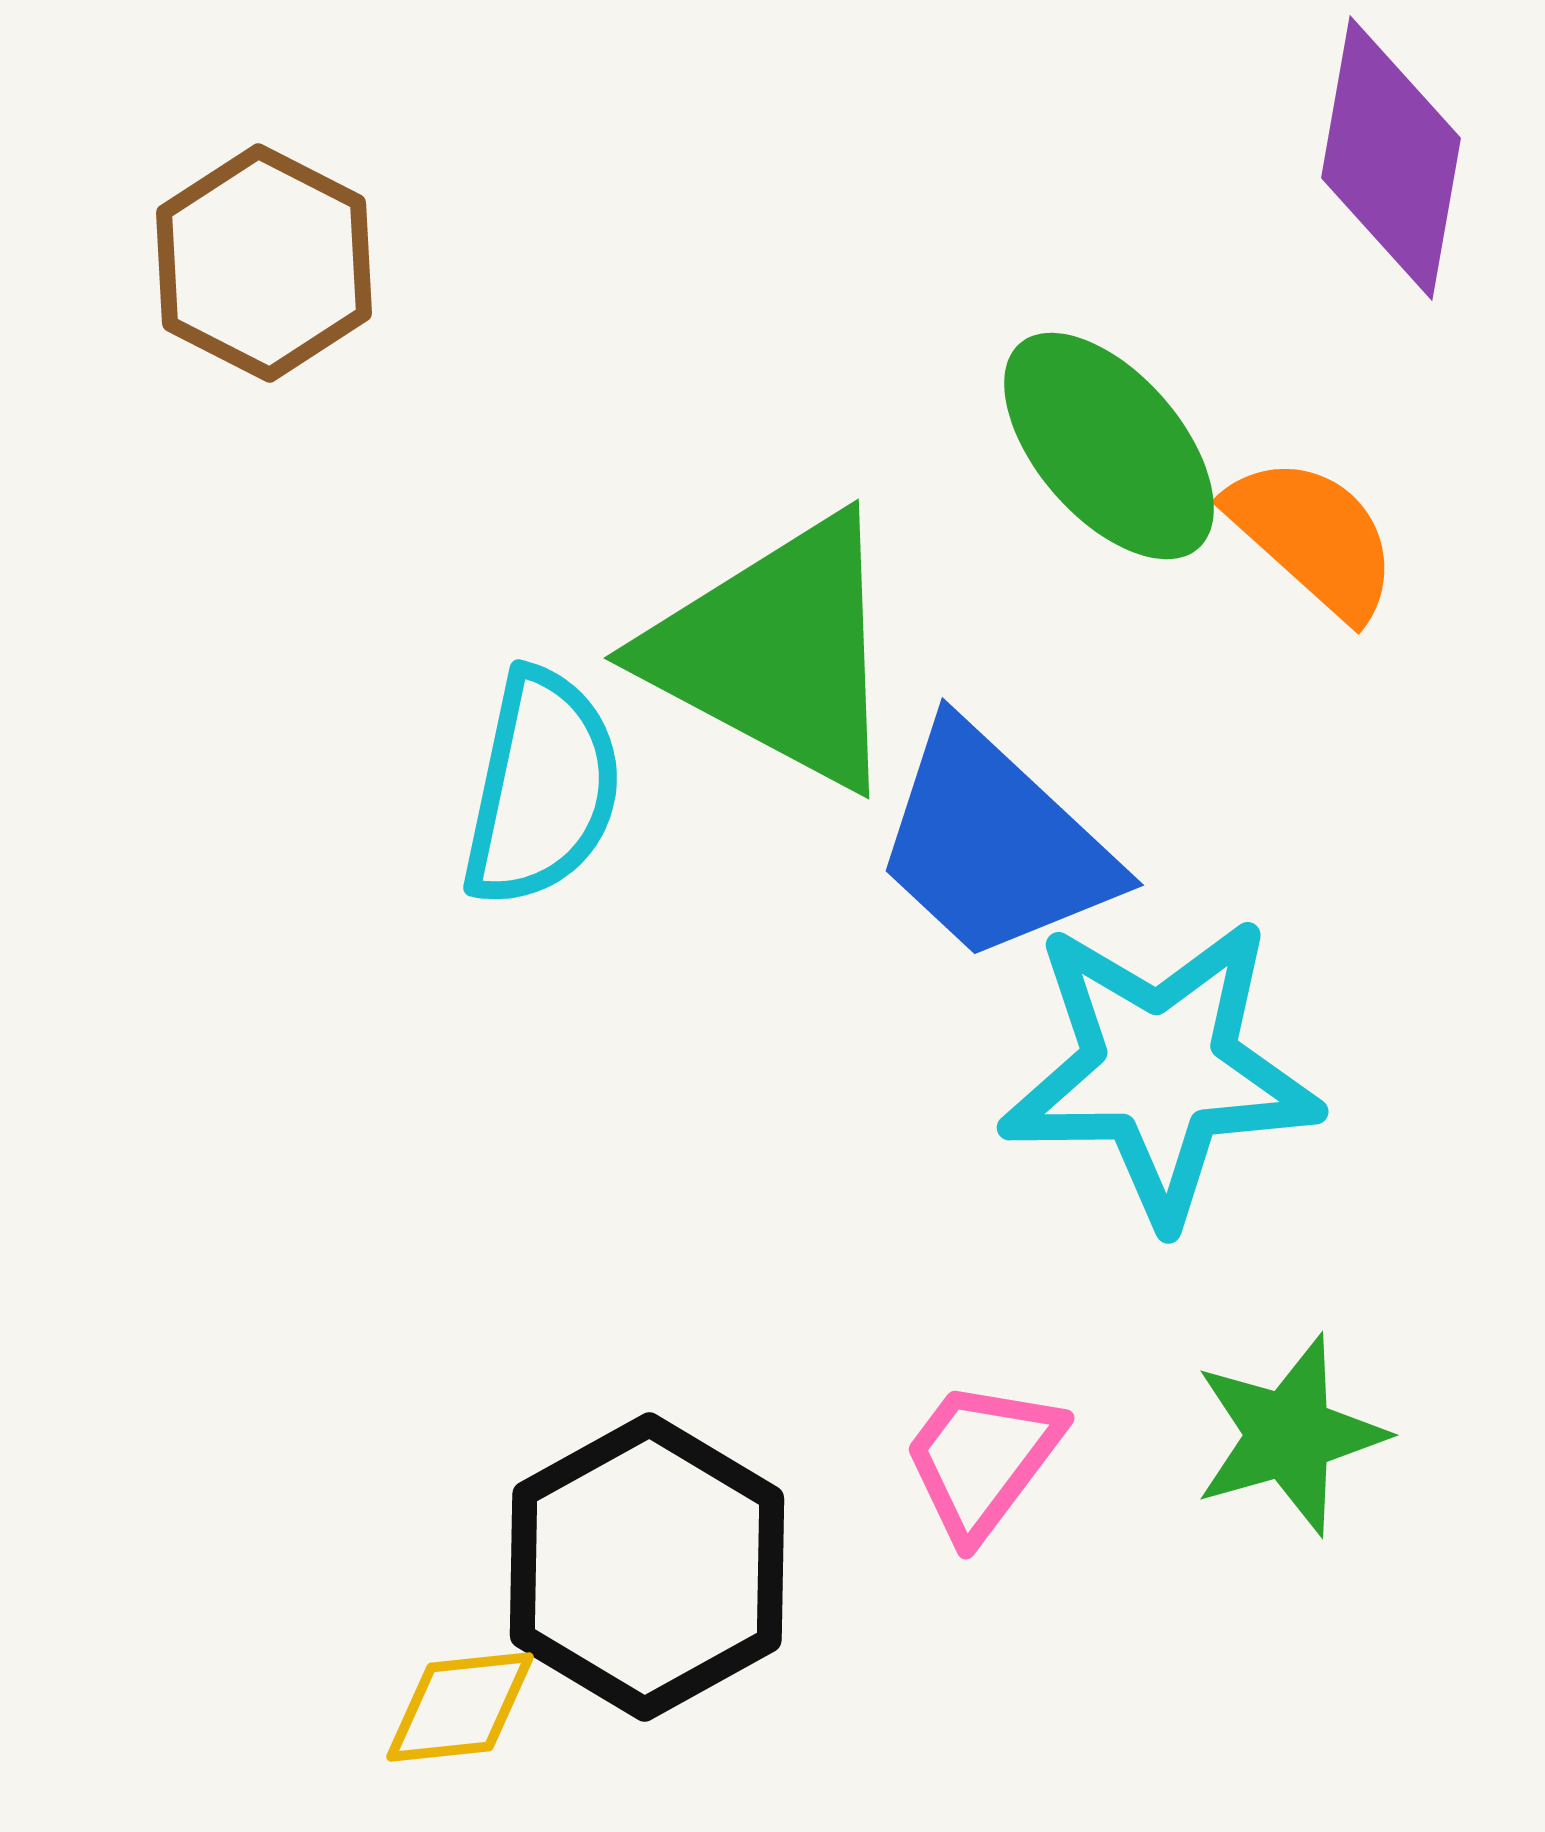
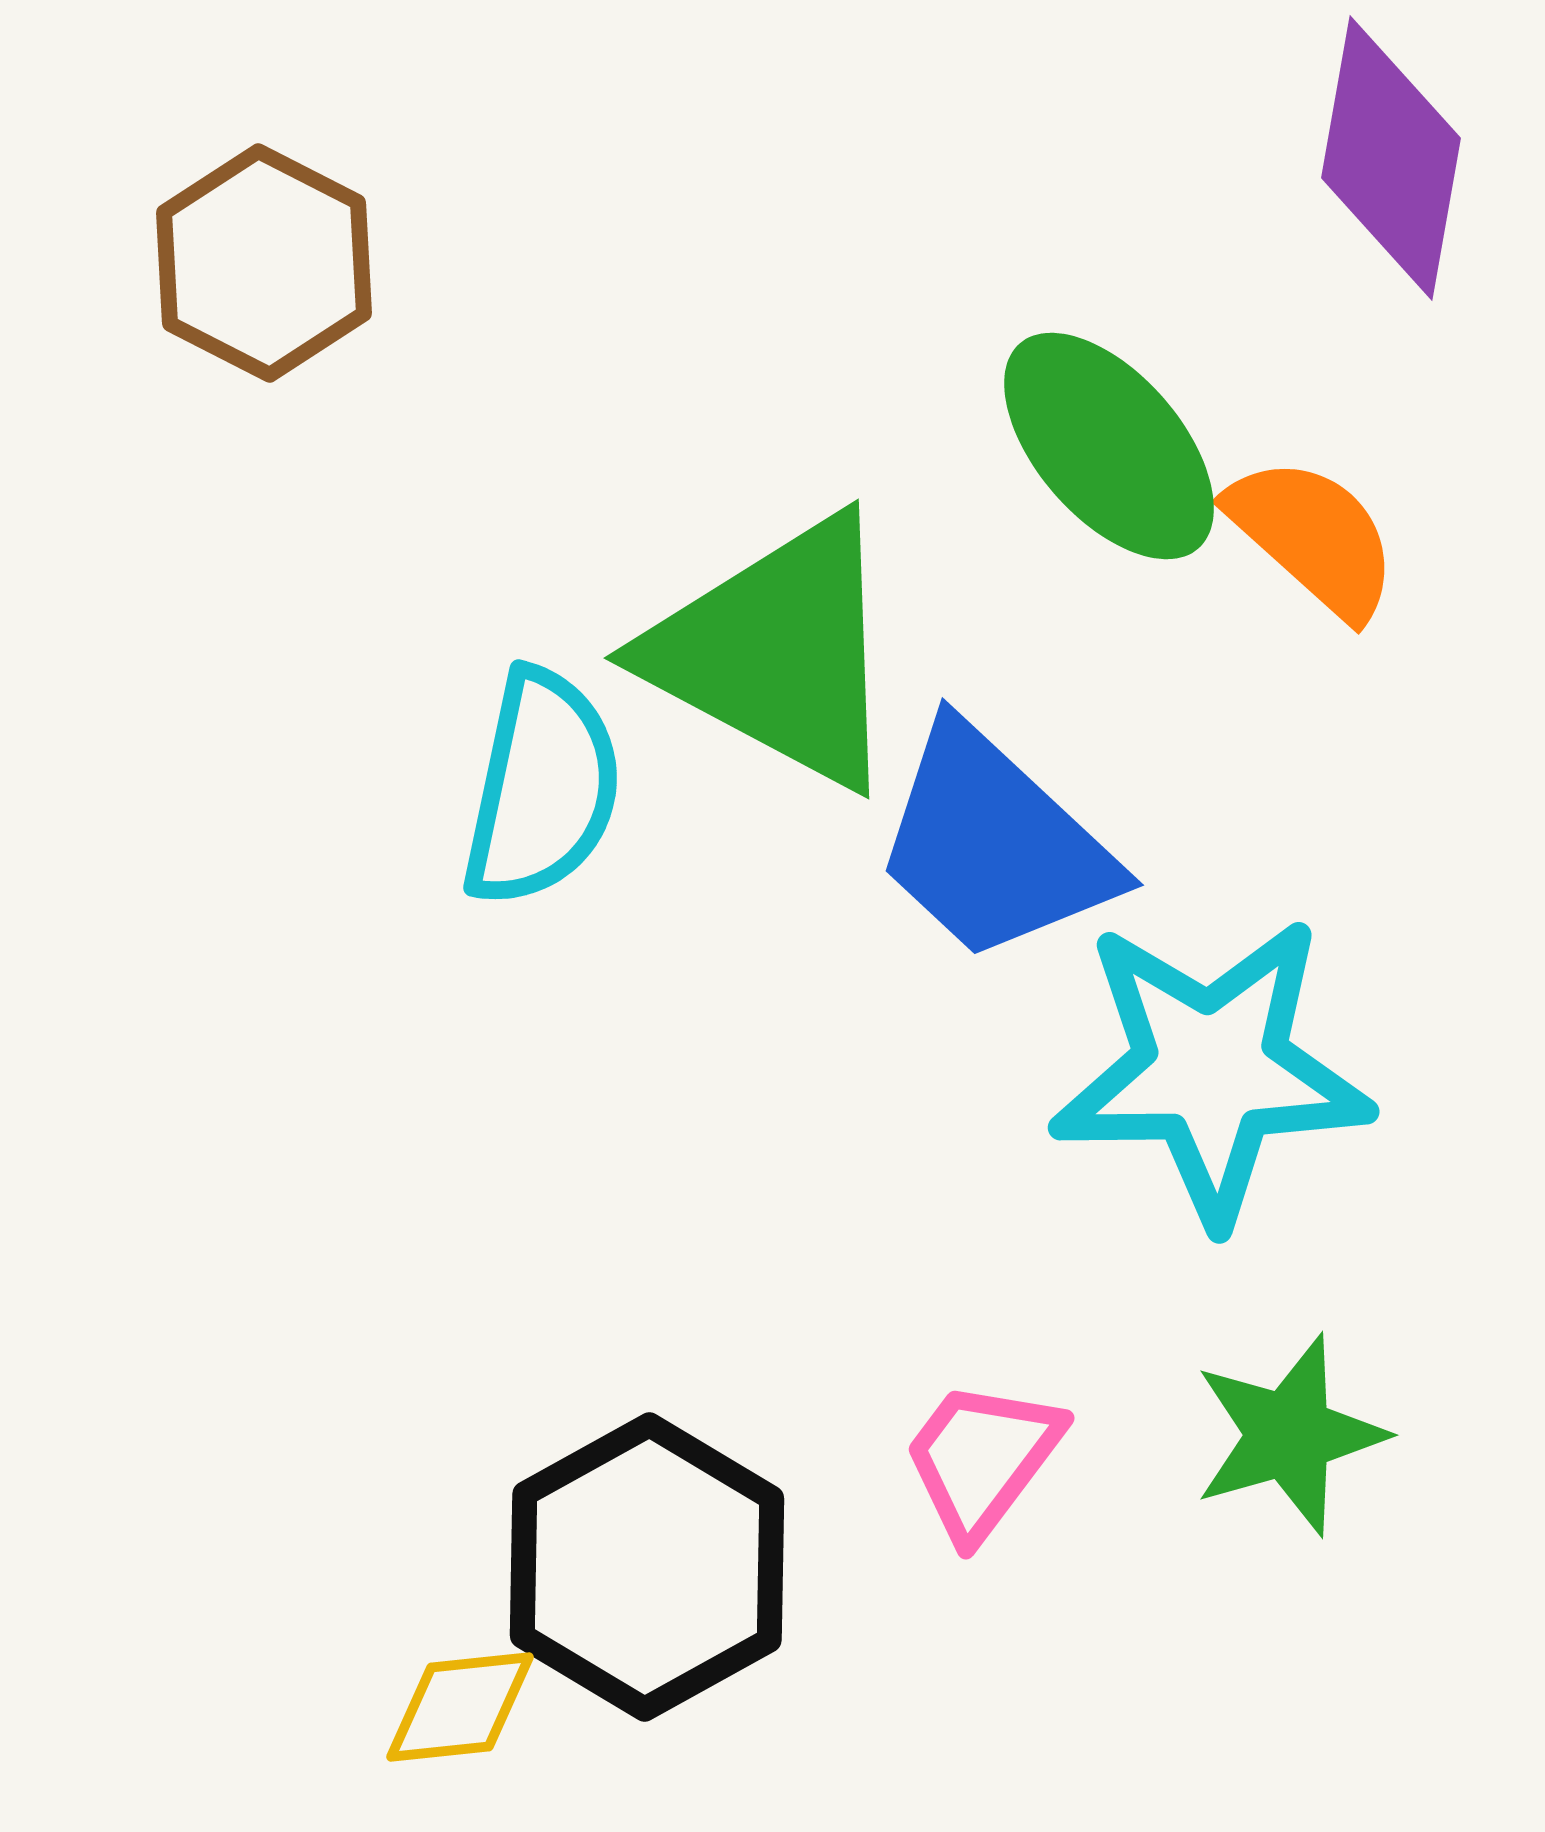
cyan star: moved 51 px right
